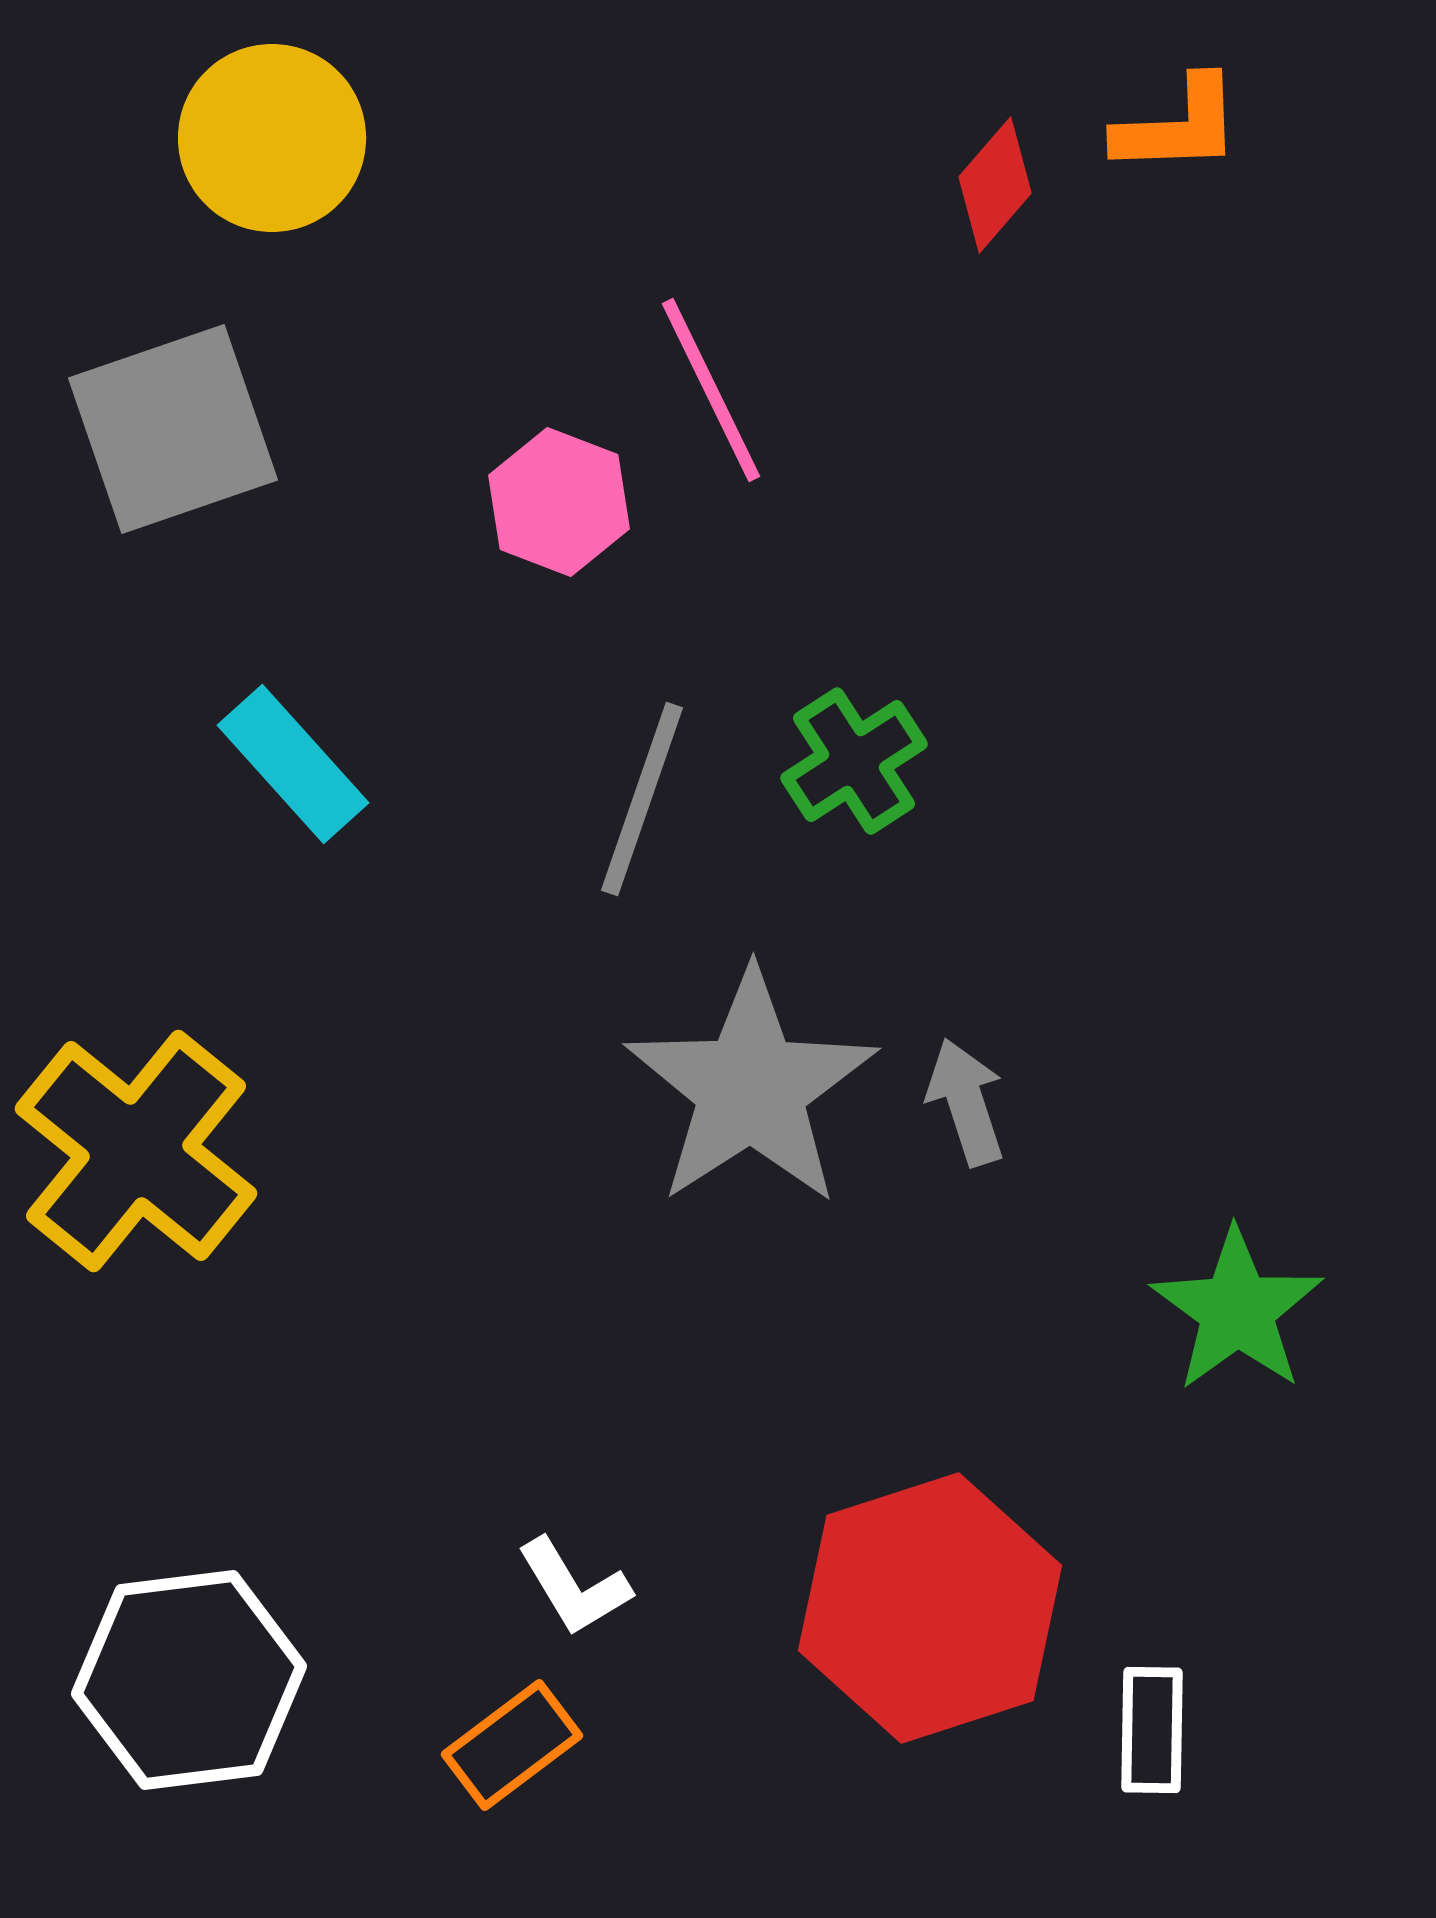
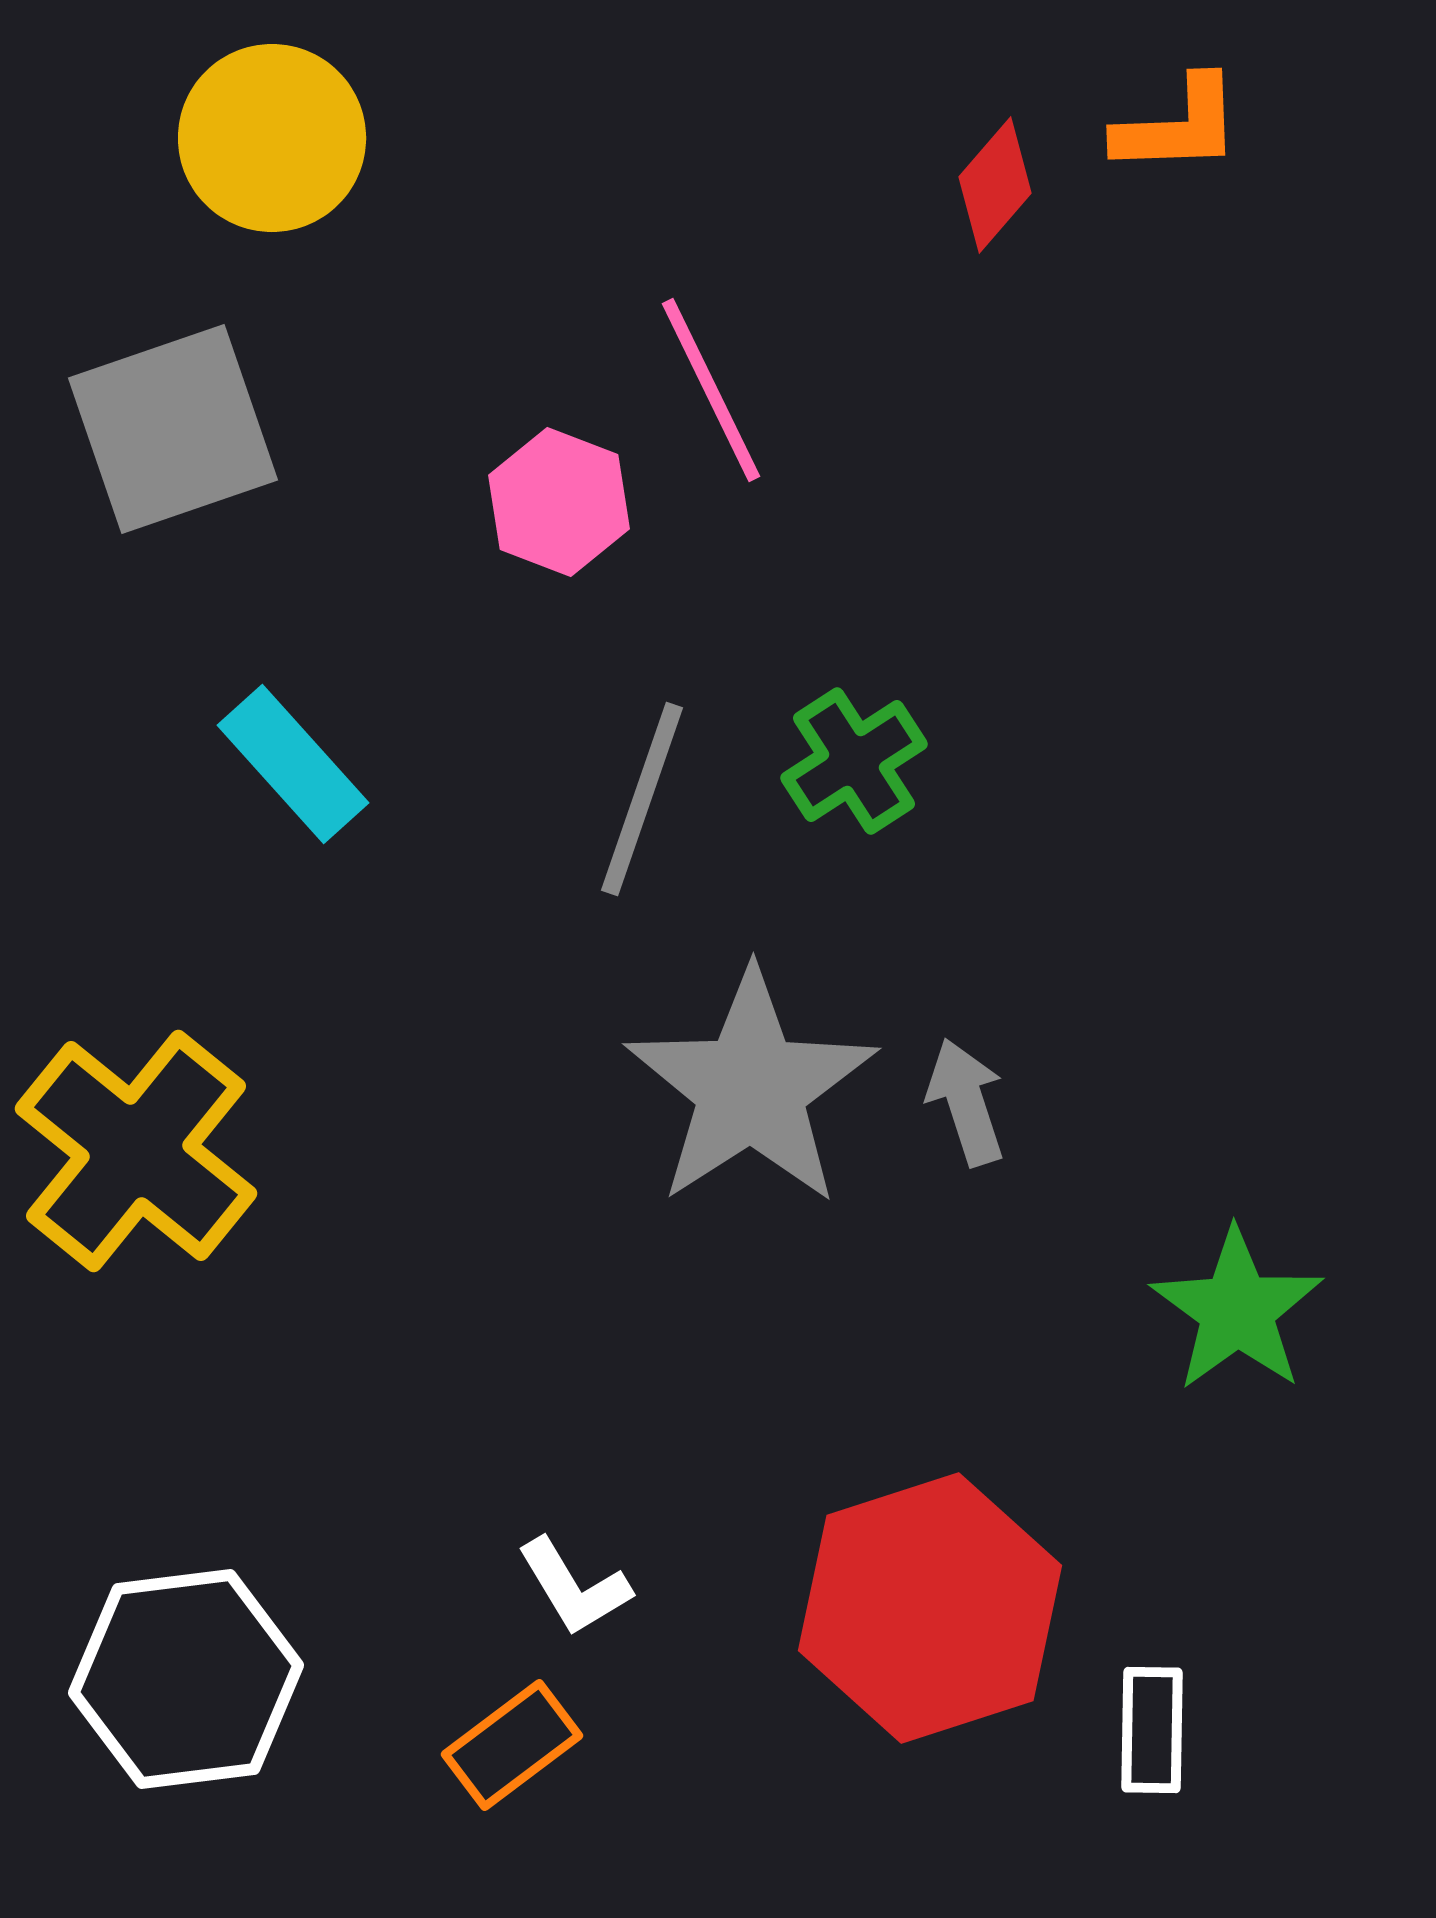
white hexagon: moved 3 px left, 1 px up
